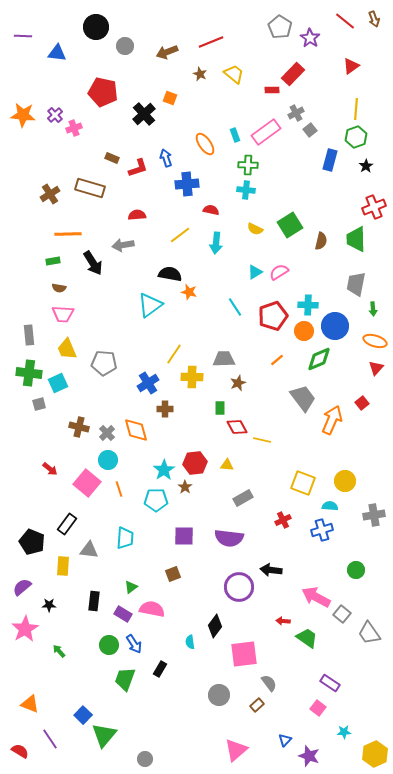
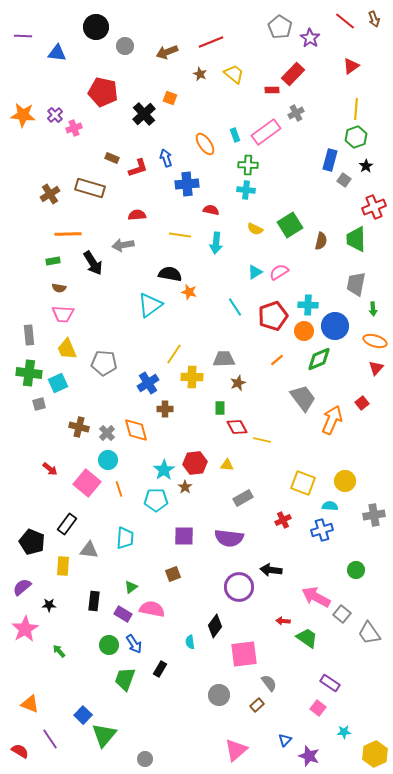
gray square at (310, 130): moved 34 px right, 50 px down; rotated 16 degrees counterclockwise
yellow line at (180, 235): rotated 45 degrees clockwise
